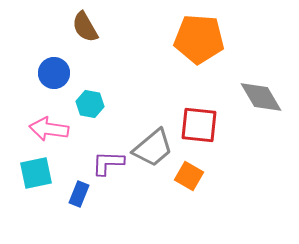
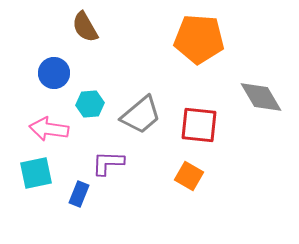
cyan hexagon: rotated 16 degrees counterclockwise
gray trapezoid: moved 12 px left, 33 px up
